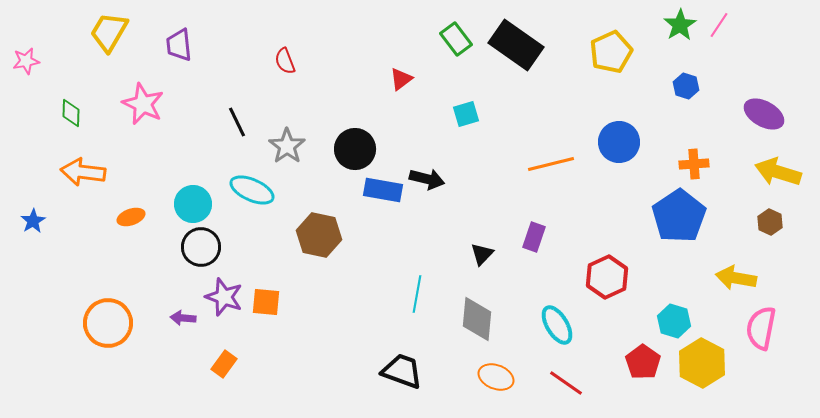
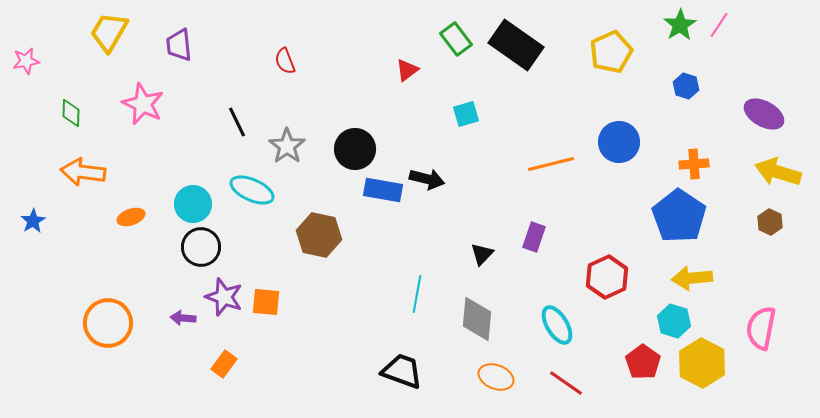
red triangle at (401, 79): moved 6 px right, 9 px up
blue pentagon at (679, 216): rotated 4 degrees counterclockwise
yellow arrow at (736, 278): moved 44 px left; rotated 15 degrees counterclockwise
